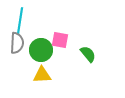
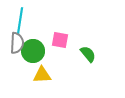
green circle: moved 8 px left, 1 px down
